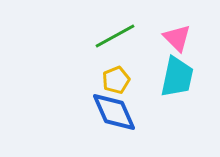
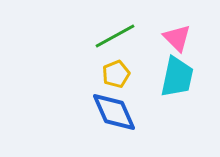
yellow pentagon: moved 6 px up
